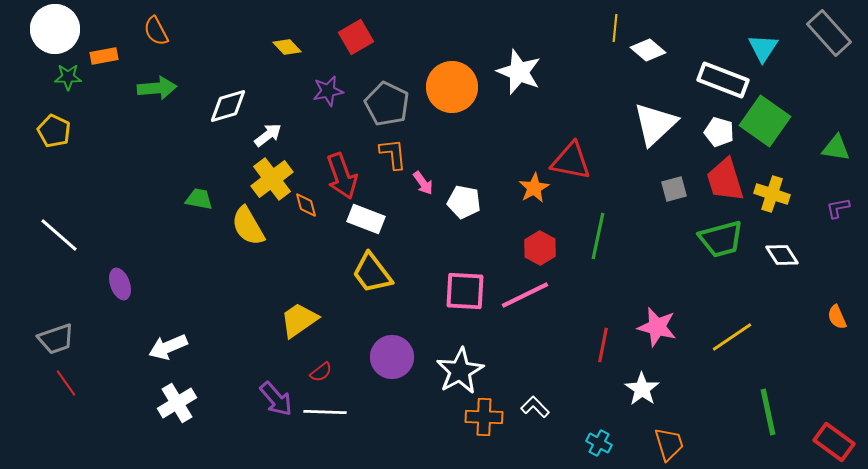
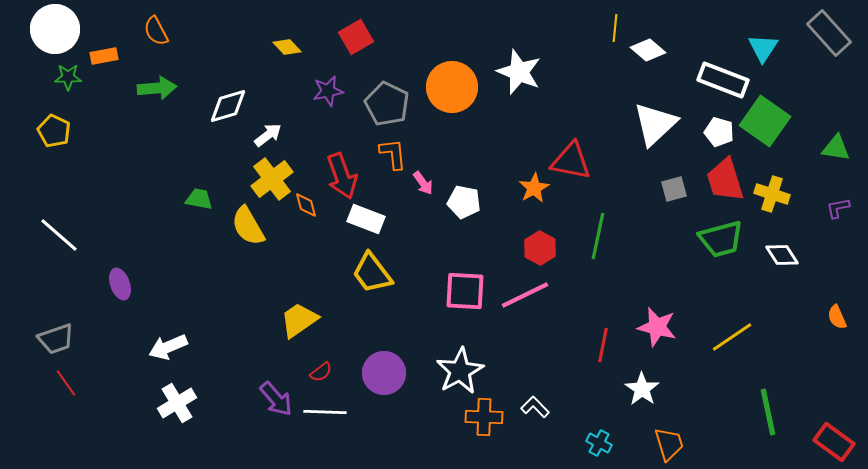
purple circle at (392, 357): moved 8 px left, 16 px down
